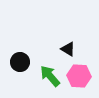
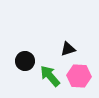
black triangle: rotated 49 degrees counterclockwise
black circle: moved 5 px right, 1 px up
